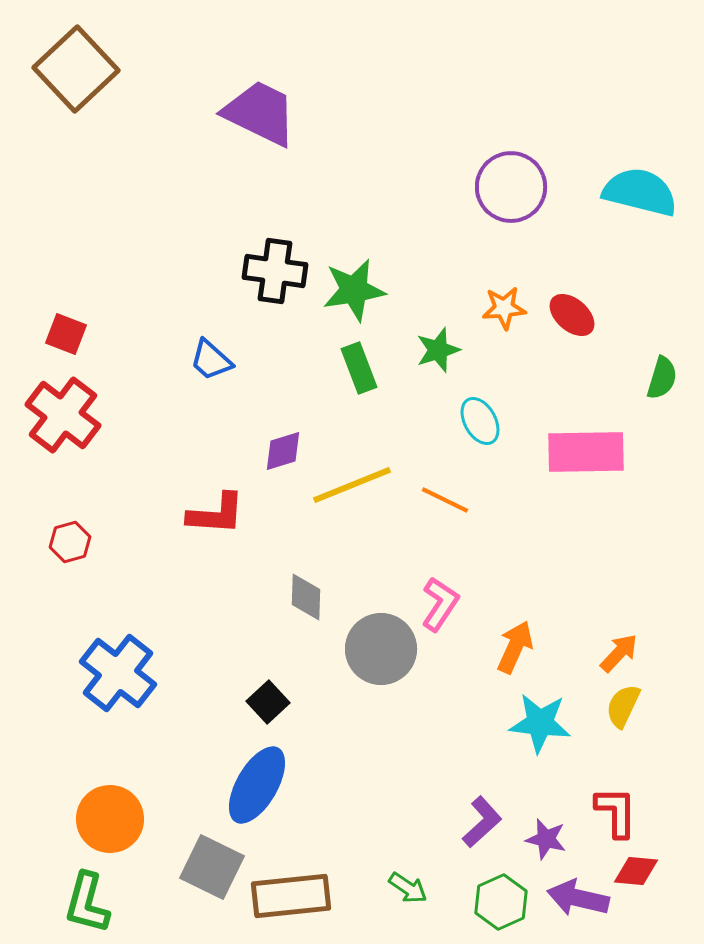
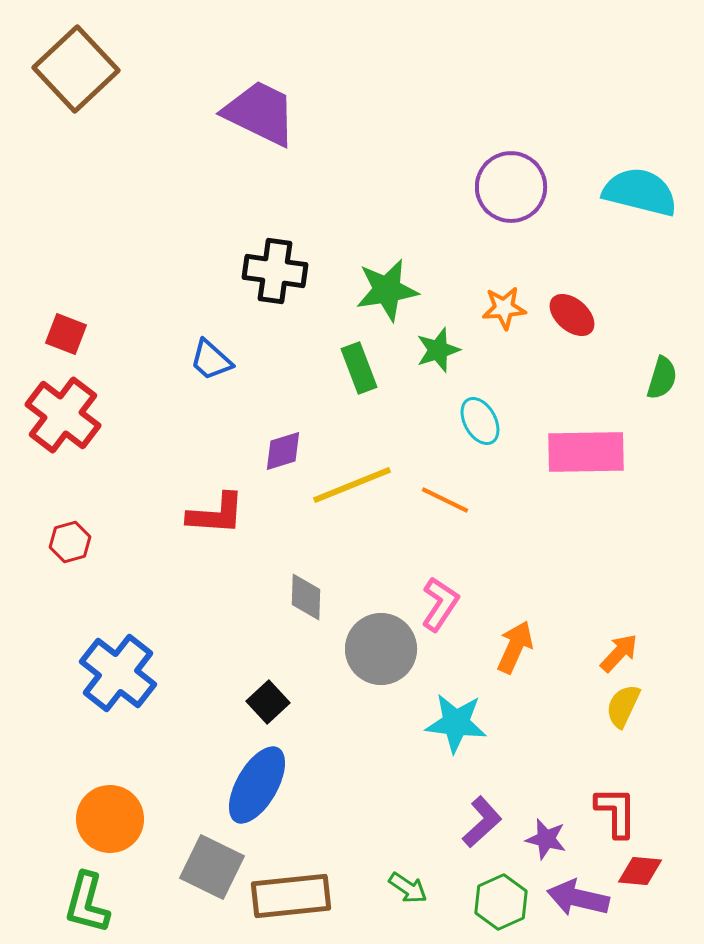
green star at (354, 290): moved 33 px right
cyan star at (540, 723): moved 84 px left
red diamond at (636, 871): moved 4 px right
